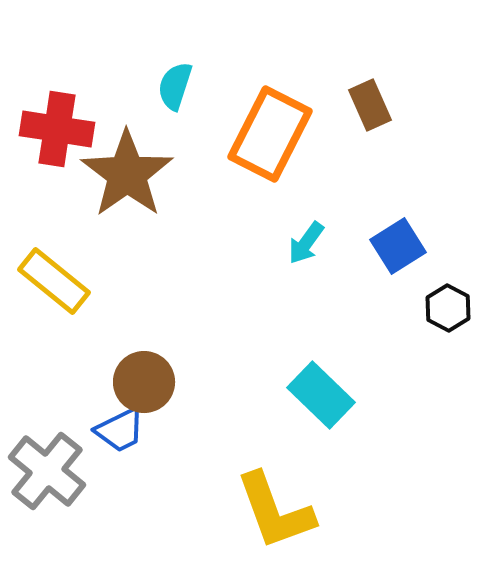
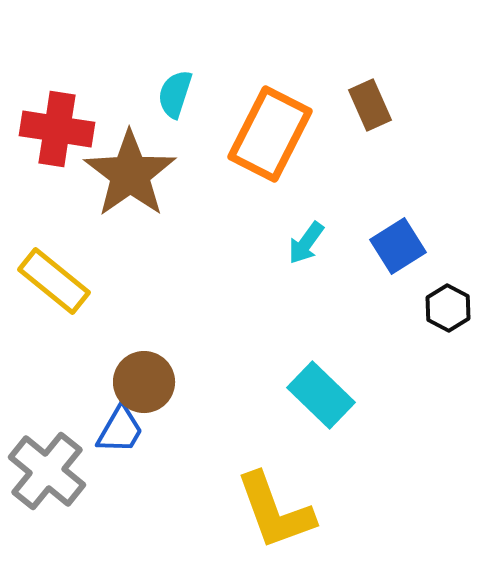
cyan semicircle: moved 8 px down
brown star: moved 3 px right
blue trapezoid: rotated 34 degrees counterclockwise
